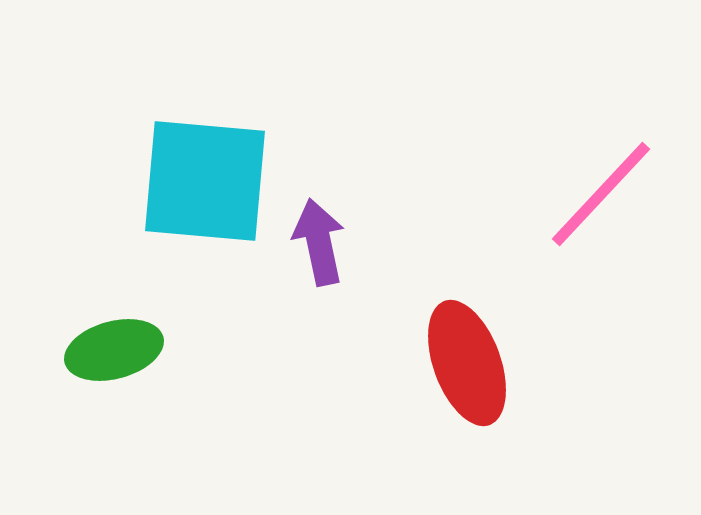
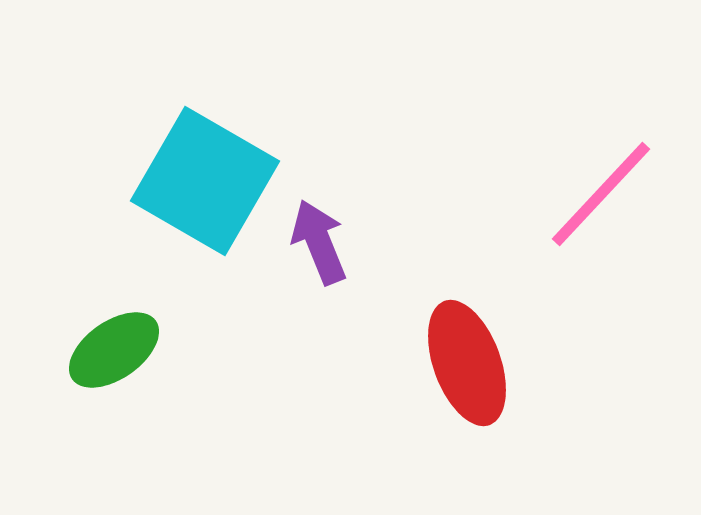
cyan square: rotated 25 degrees clockwise
purple arrow: rotated 10 degrees counterclockwise
green ellipse: rotated 20 degrees counterclockwise
